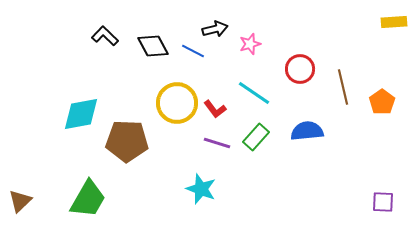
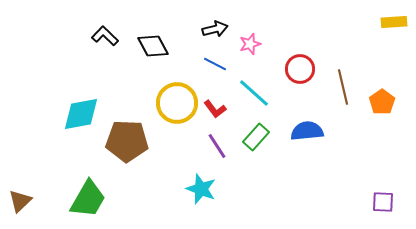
blue line: moved 22 px right, 13 px down
cyan line: rotated 8 degrees clockwise
purple line: moved 3 px down; rotated 40 degrees clockwise
